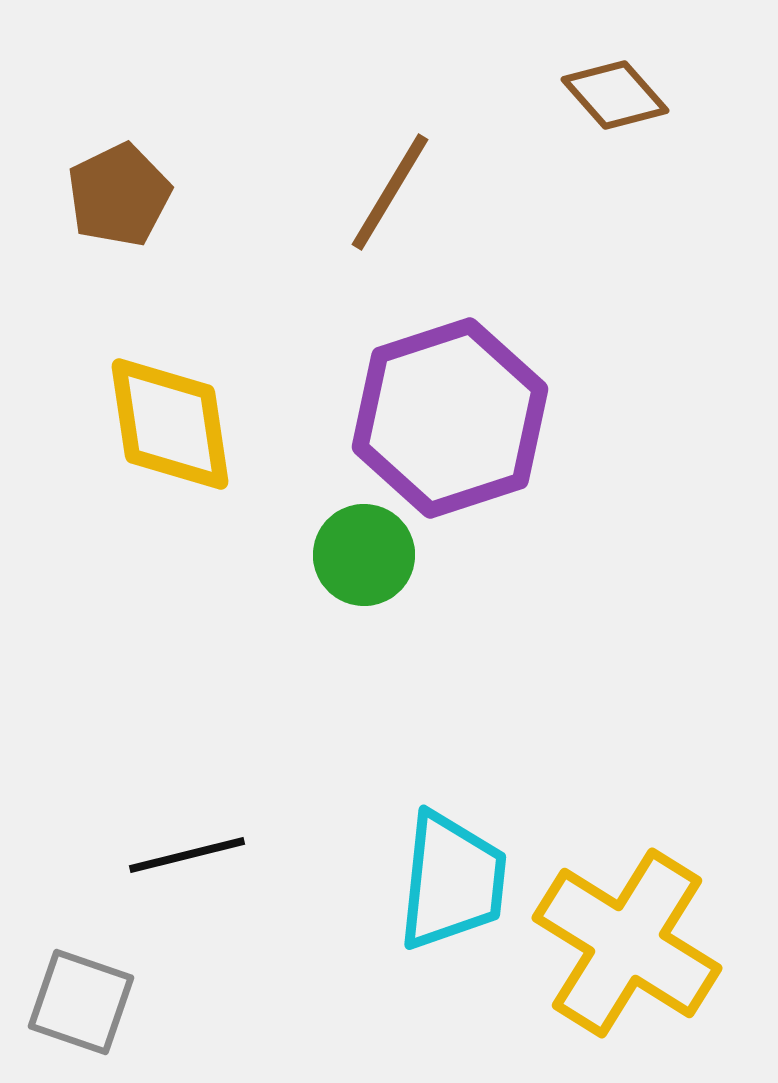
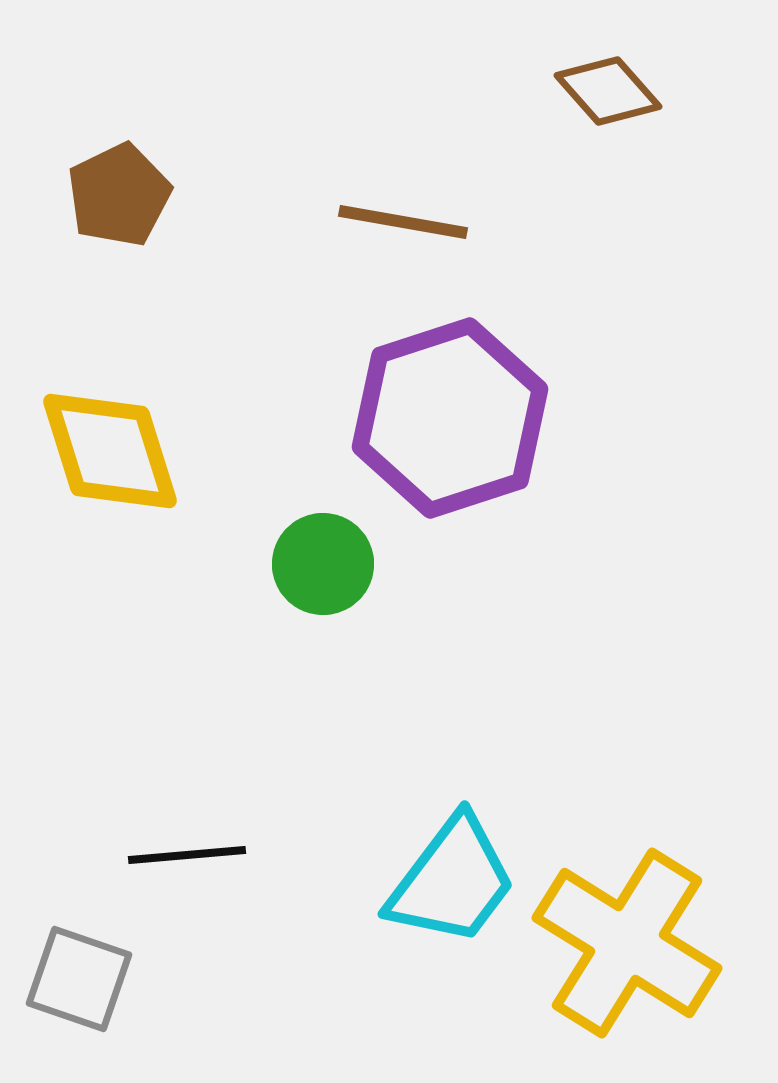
brown diamond: moved 7 px left, 4 px up
brown line: moved 13 px right, 30 px down; rotated 69 degrees clockwise
yellow diamond: moved 60 px left, 27 px down; rotated 9 degrees counterclockwise
green circle: moved 41 px left, 9 px down
black line: rotated 9 degrees clockwise
cyan trapezoid: rotated 31 degrees clockwise
gray square: moved 2 px left, 23 px up
